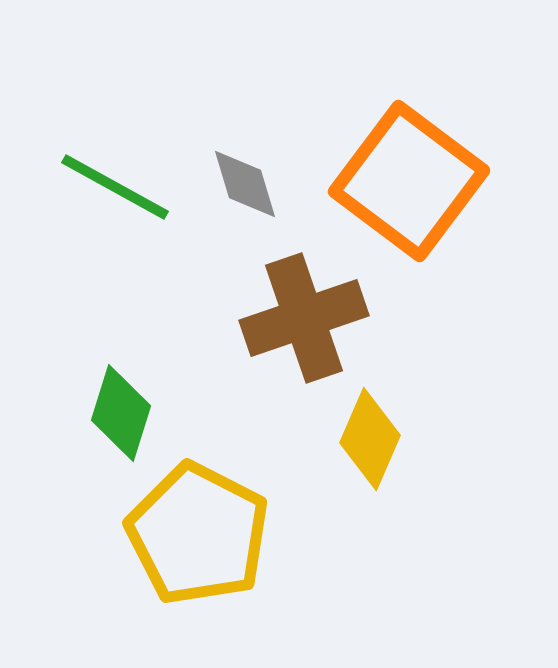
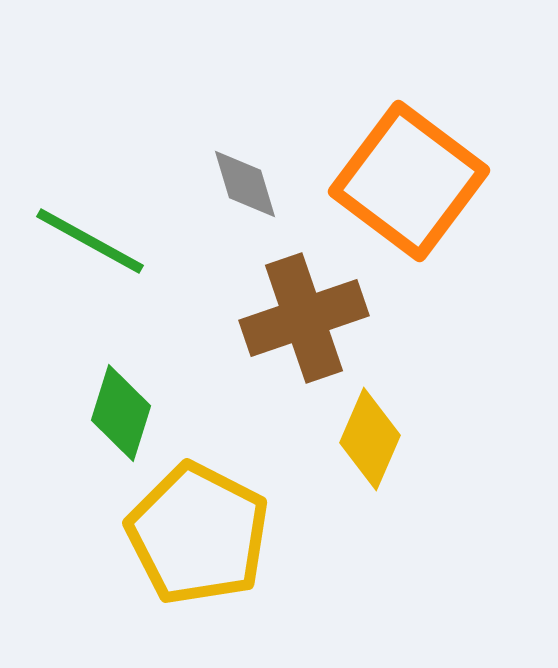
green line: moved 25 px left, 54 px down
